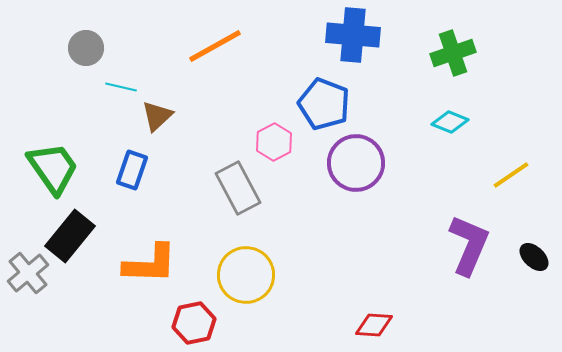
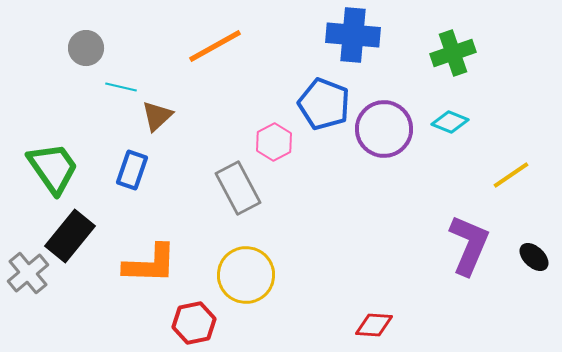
purple circle: moved 28 px right, 34 px up
